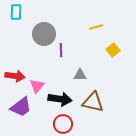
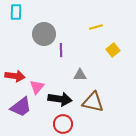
pink triangle: moved 1 px down
